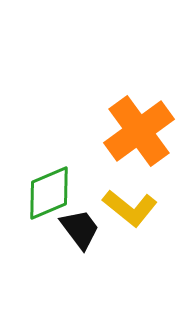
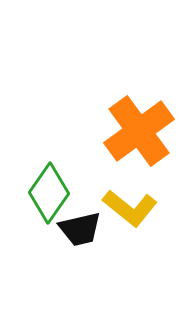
green diamond: rotated 32 degrees counterclockwise
black trapezoid: rotated 114 degrees clockwise
